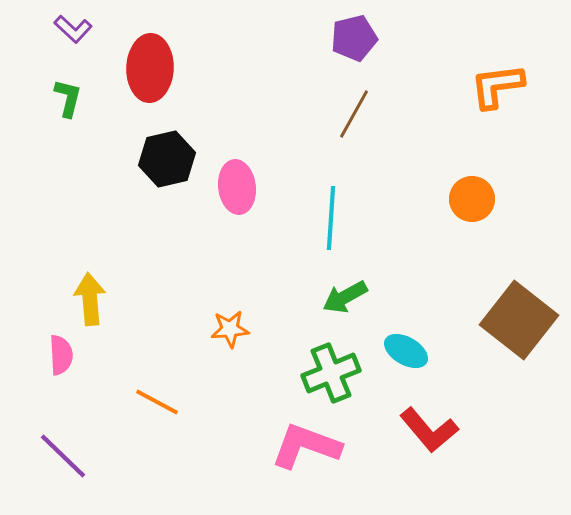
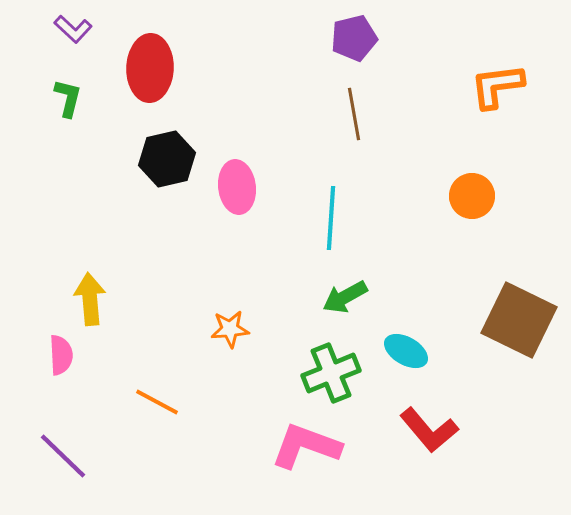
brown line: rotated 39 degrees counterclockwise
orange circle: moved 3 px up
brown square: rotated 12 degrees counterclockwise
